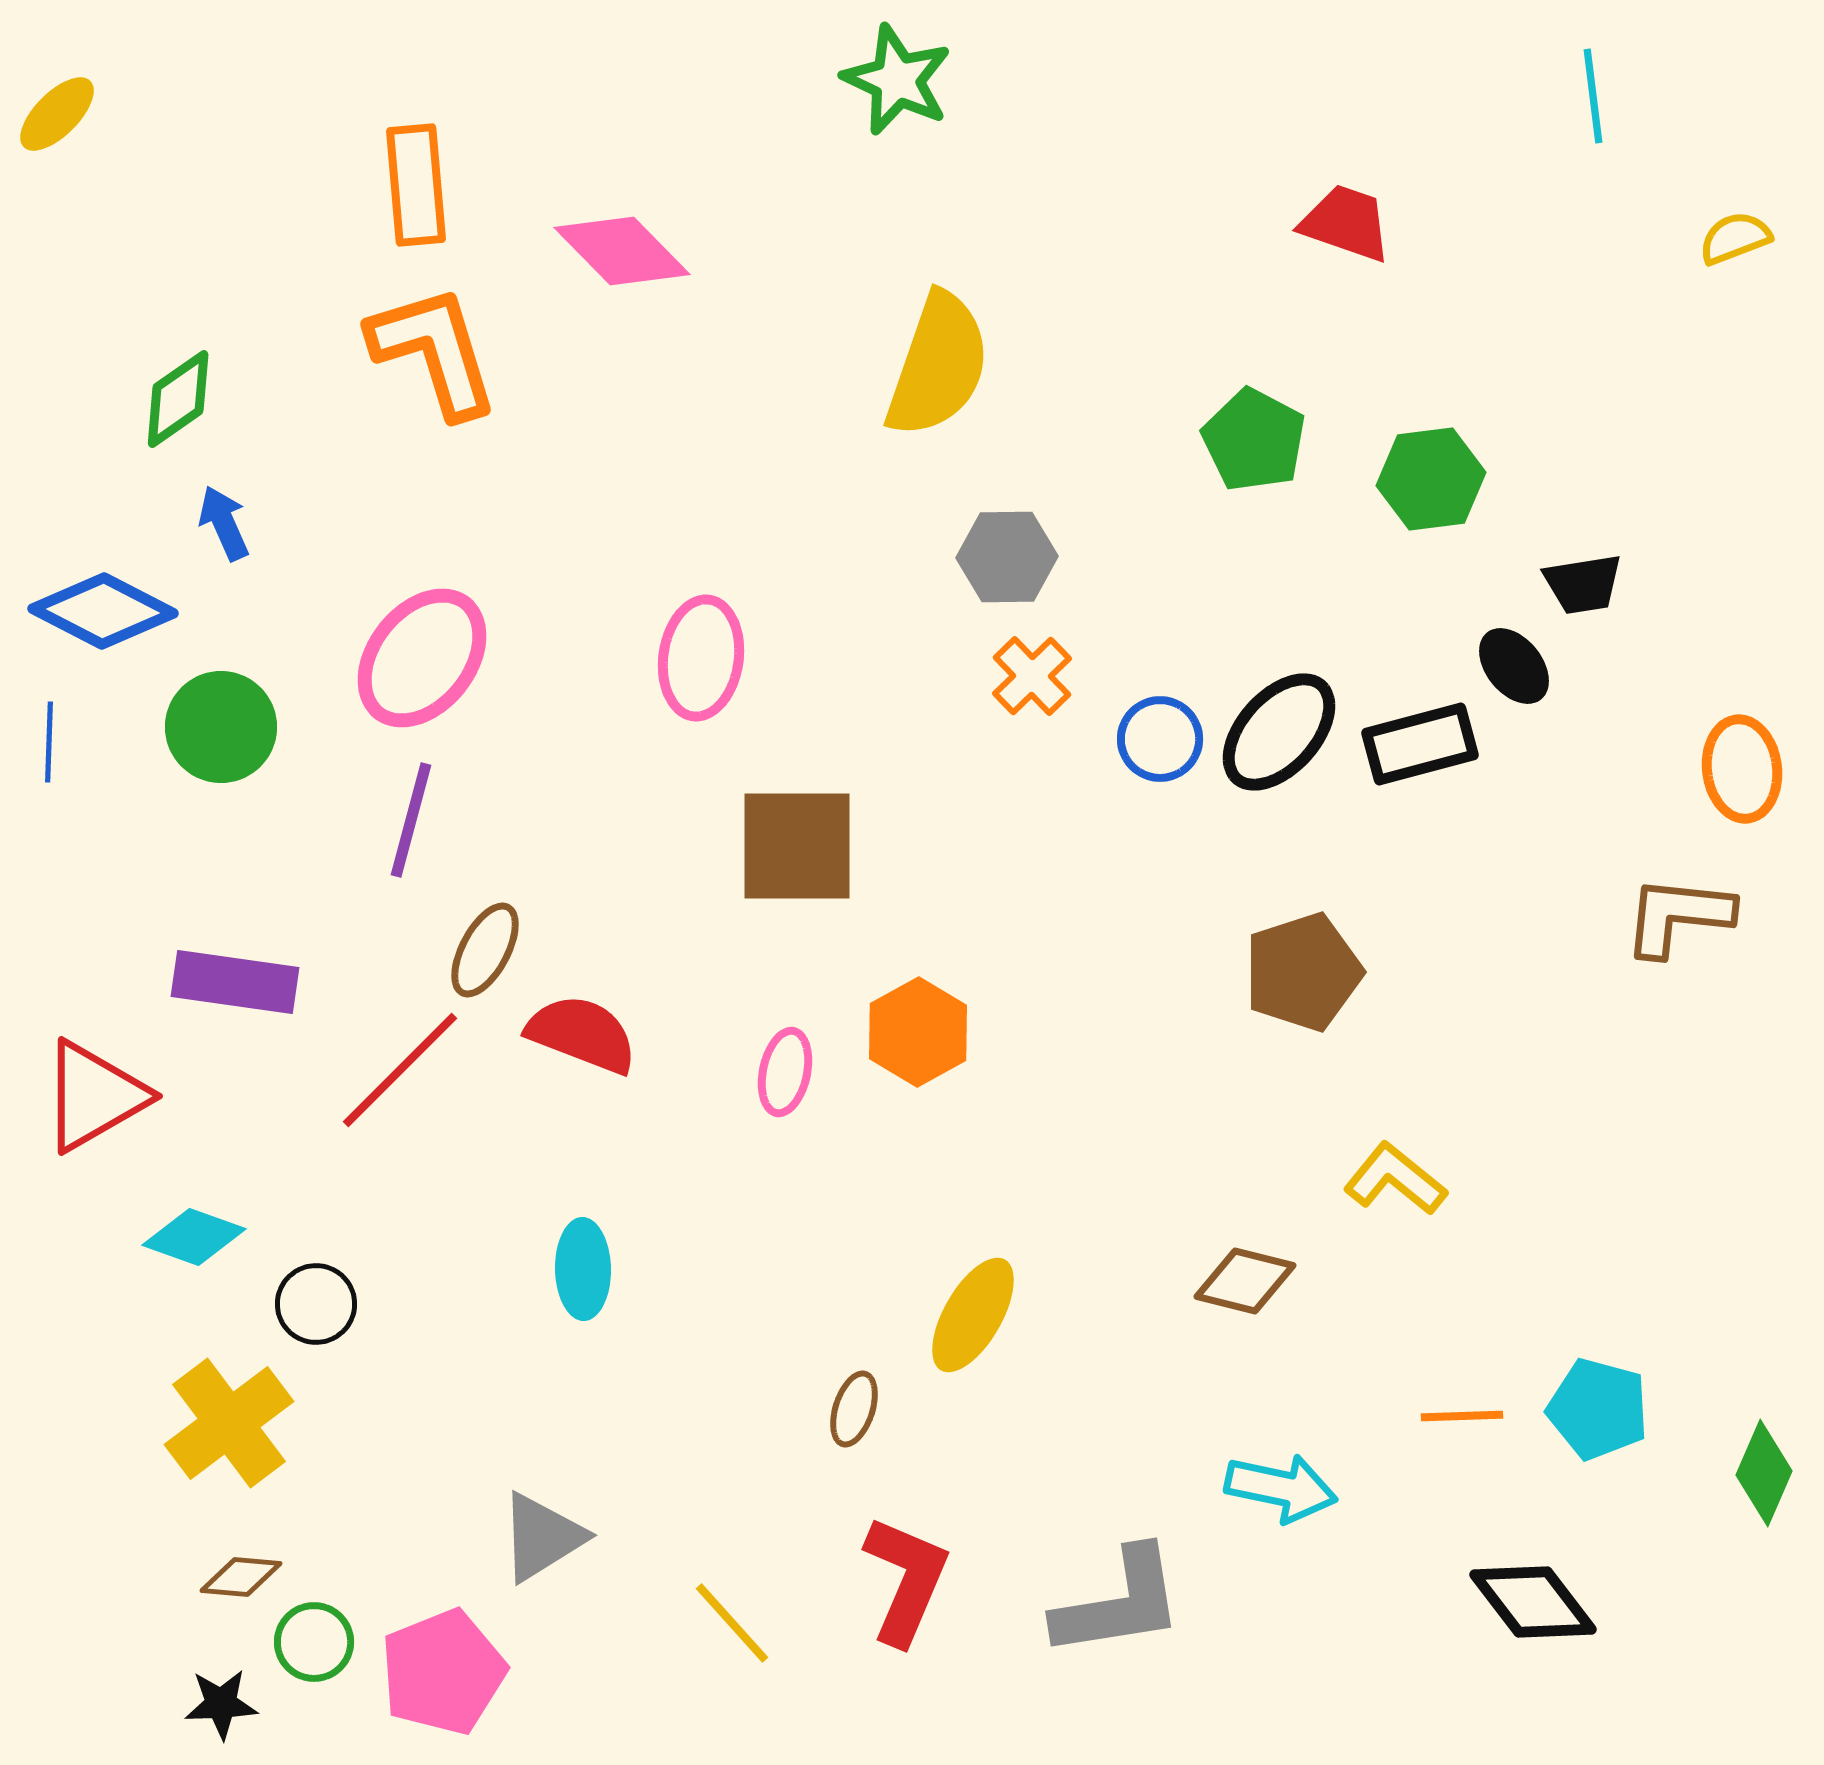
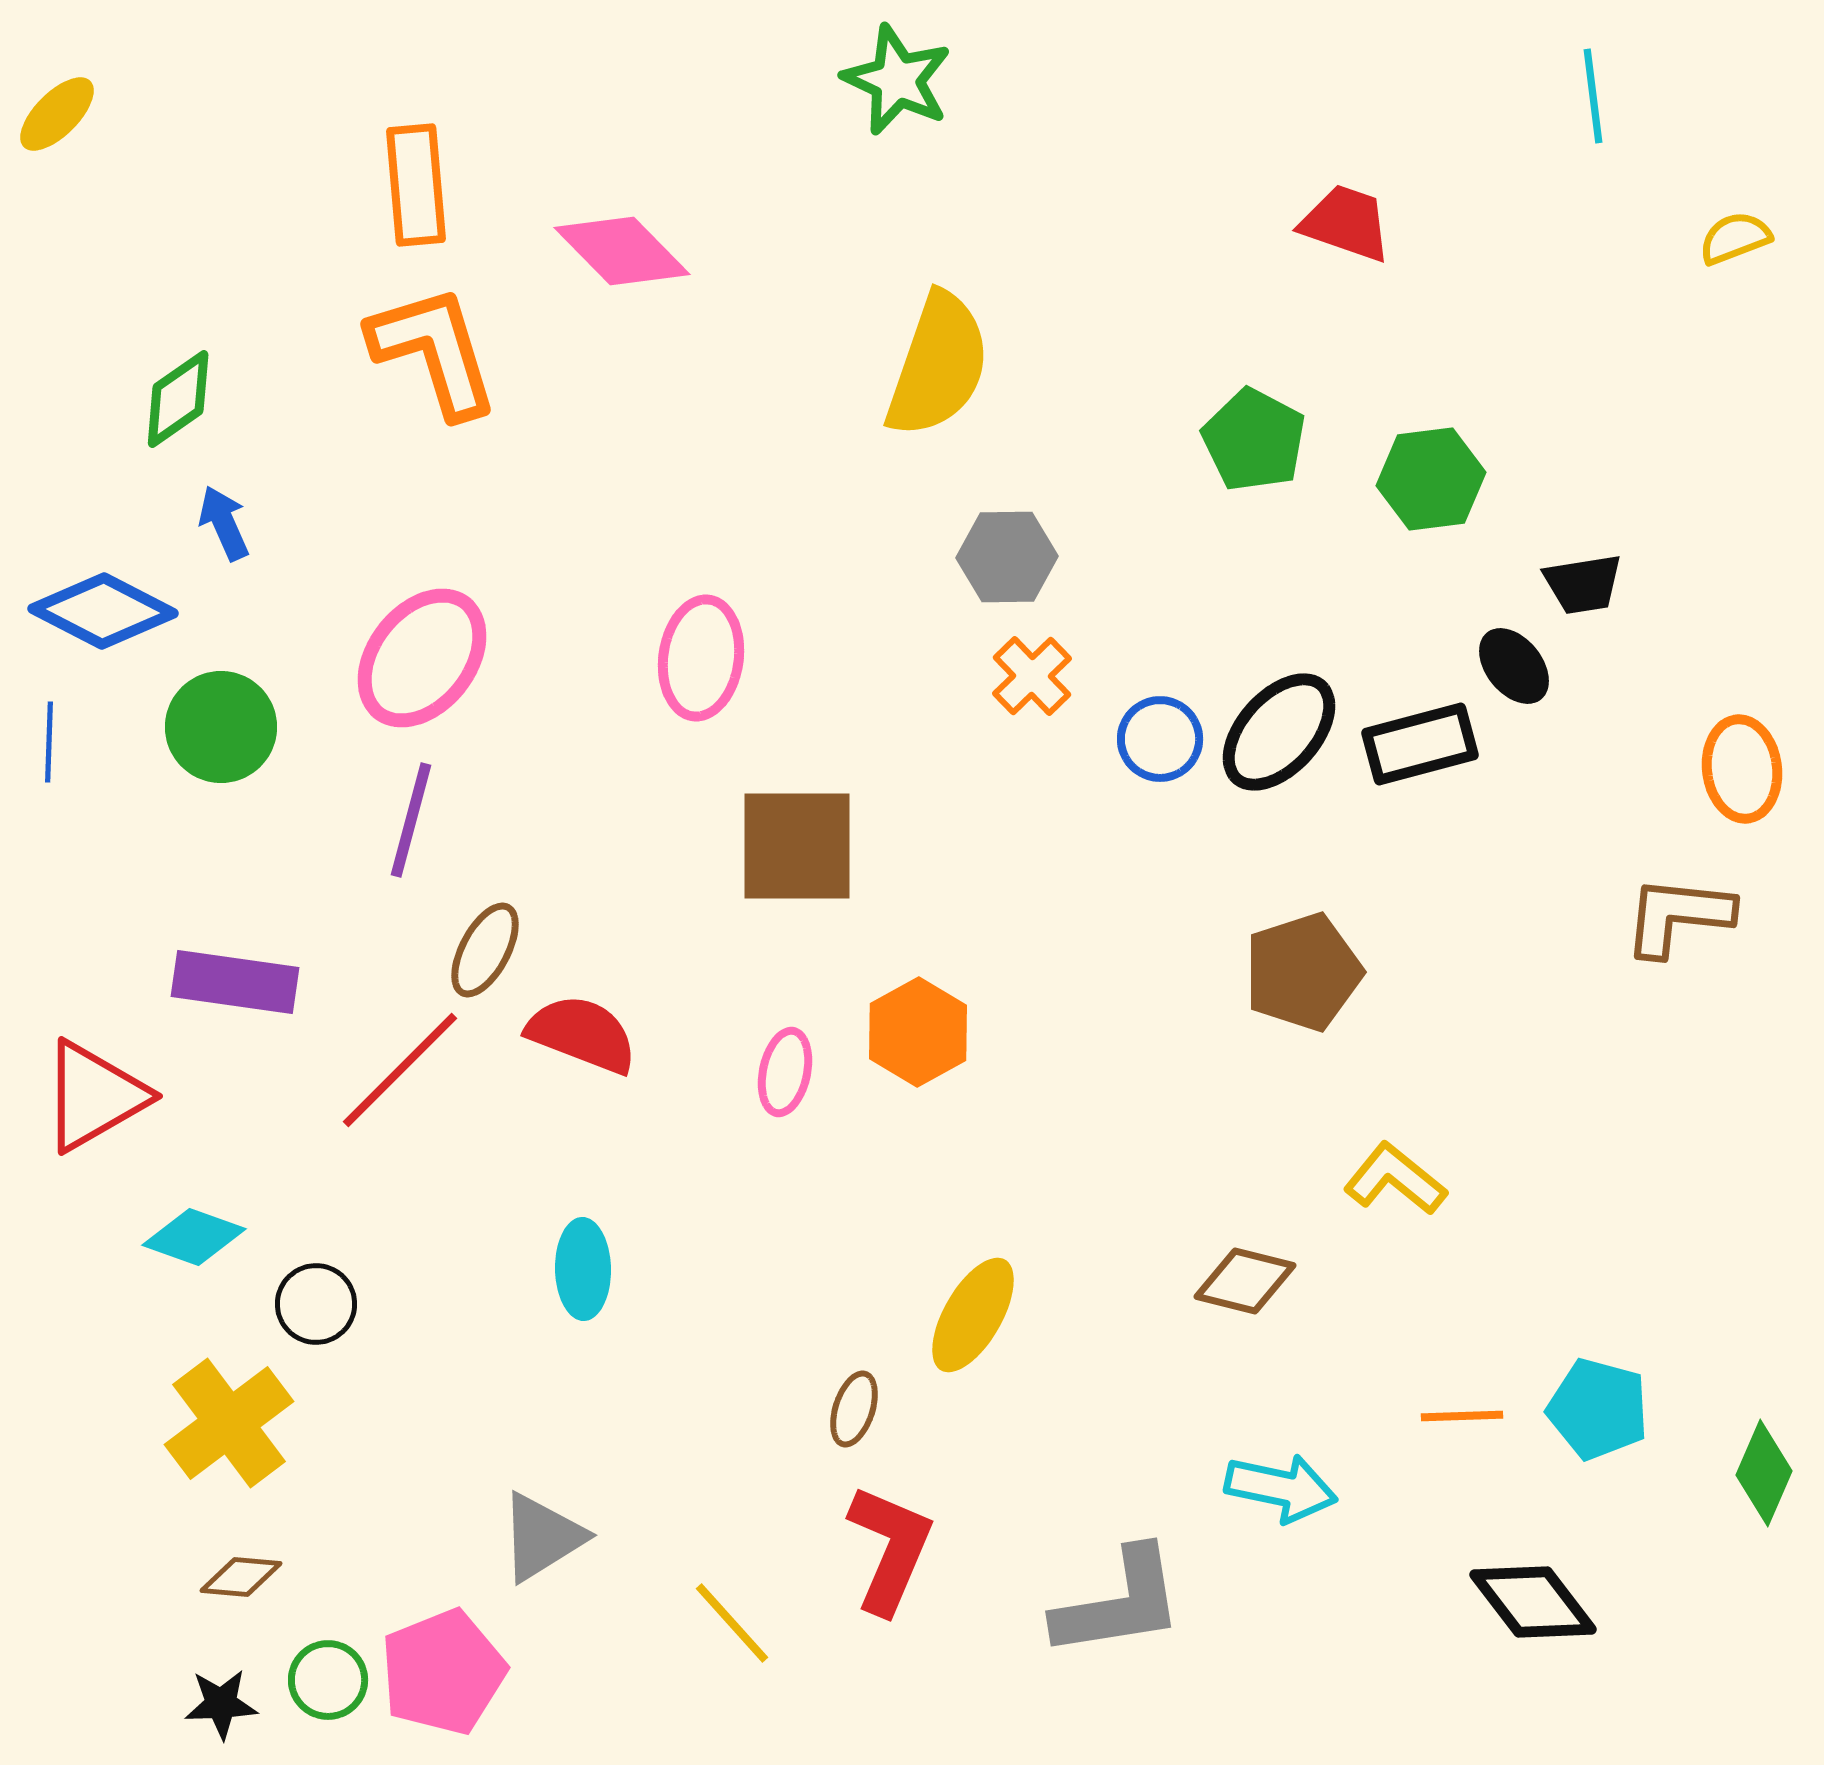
red L-shape at (906, 1580): moved 16 px left, 31 px up
green circle at (314, 1642): moved 14 px right, 38 px down
